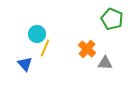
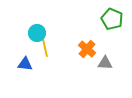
cyan circle: moved 1 px up
yellow line: rotated 36 degrees counterclockwise
blue triangle: rotated 42 degrees counterclockwise
